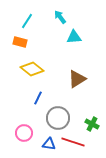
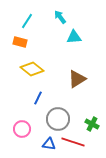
gray circle: moved 1 px down
pink circle: moved 2 px left, 4 px up
